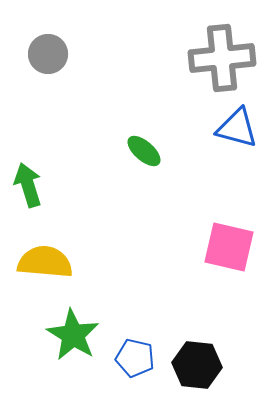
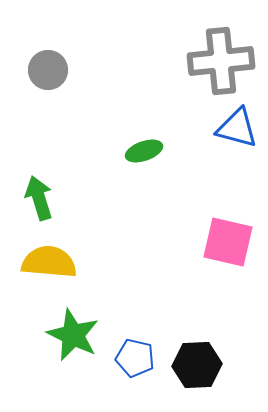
gray circle: moved 16 px down
gray cross: moved 1 px left, 3 px down
green ellipse: rotated 60 degrees counterclockwise
green arrow: moved 11 px right, 13 px down
pink square: moved 1 px left, 5 px up
yellow semicircle: moved 4 px right
green star: rotated 6 degrees counterclockwise
black hexagon: rotated 9 degrees counterclockwise
